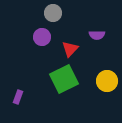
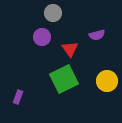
purple semicircle: rotated 14 degrees counterclockwise
red triangle: rotated 18 degrees counterclockwise
